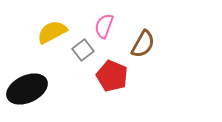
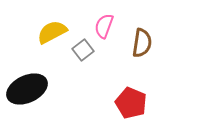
brown semicircle: moved 1 px left, 1 px up; rotated 20 degrees counterclockwise
red pentagon: moved 19 px right, 27 px down
